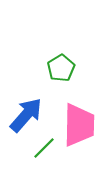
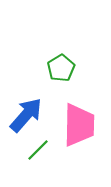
green line: moved 6 px left, 2 px down
